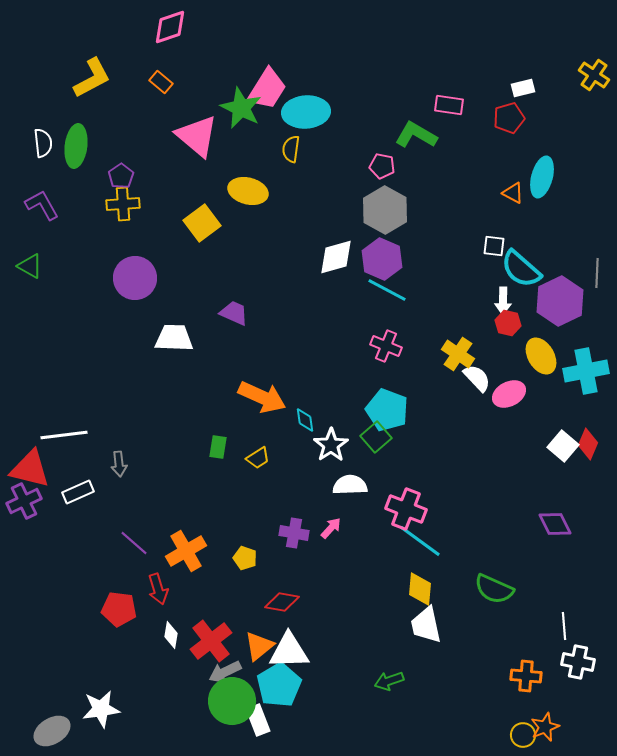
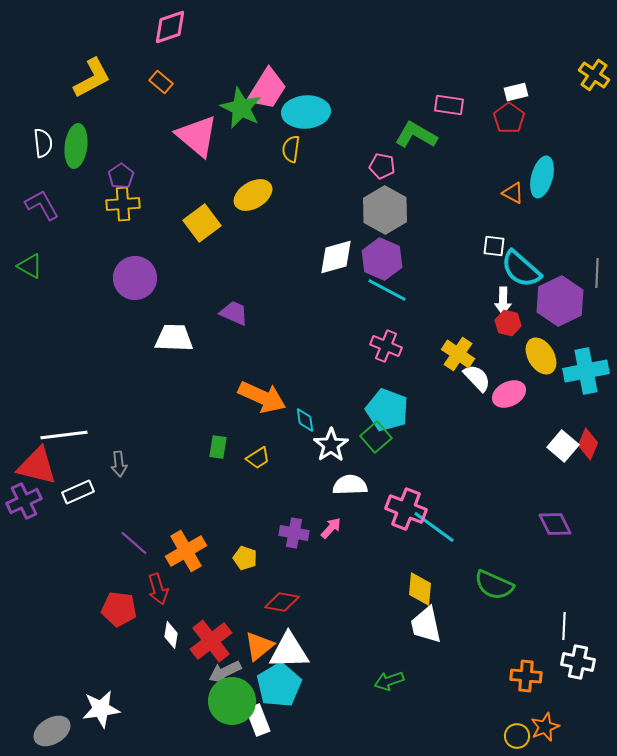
white rectangle at (523, 88): moved 7 px left, 4 px down
red pentagon at (509, 118): rotated 20 degrees counterclockwise
yellow ellipse at (248, 191): moved 5 px right, 4 px down; rotated 45 degrees counterclockwise
red triangle at (30, 469): moved 7 px right, 3 px up
cyan line at (420, 541): moved 14 px right, 14 px up
green semicircle at (494, 589): moved 4 px up
white line at (564, 626): rotated 8 degrees clockwise
yellow circle at (523, 735): moved 6 px left, 1 px down
